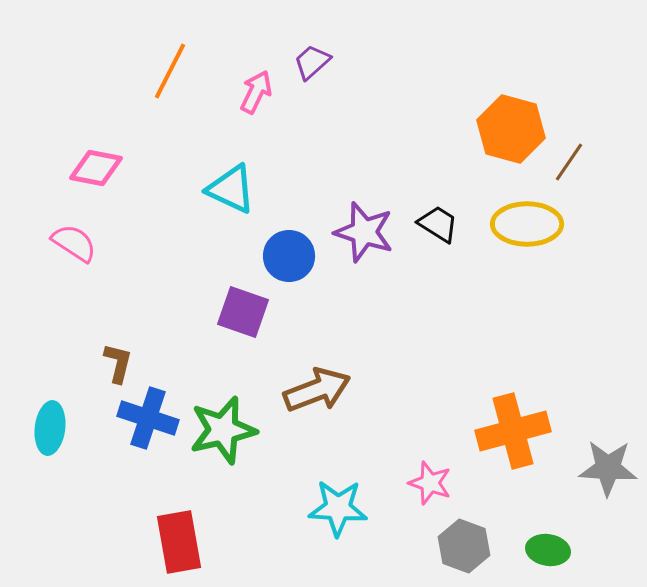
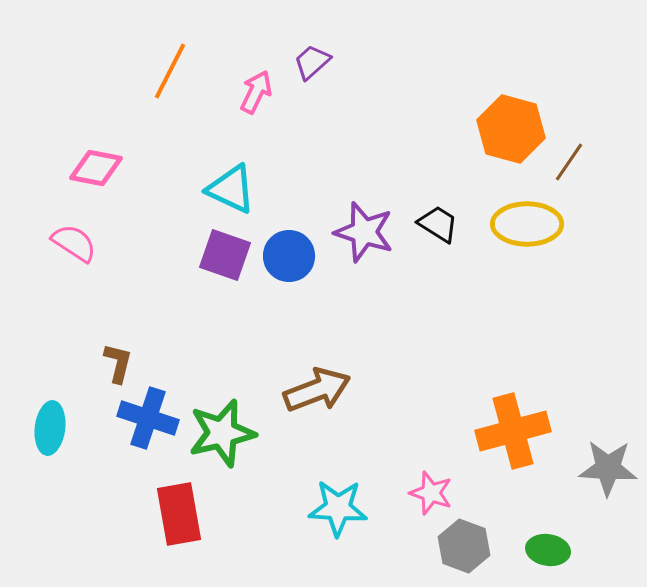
purple square: moved 18 px left, 57 px up
green star: moved 1 px left, 3 px down
pink star: moved 1 px right, 10 px down
red rectangle: moved 28 px up
